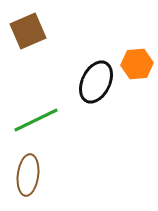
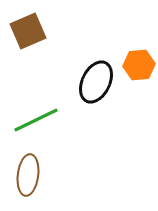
orange hexagon: moved 2 px right, 1 px down
